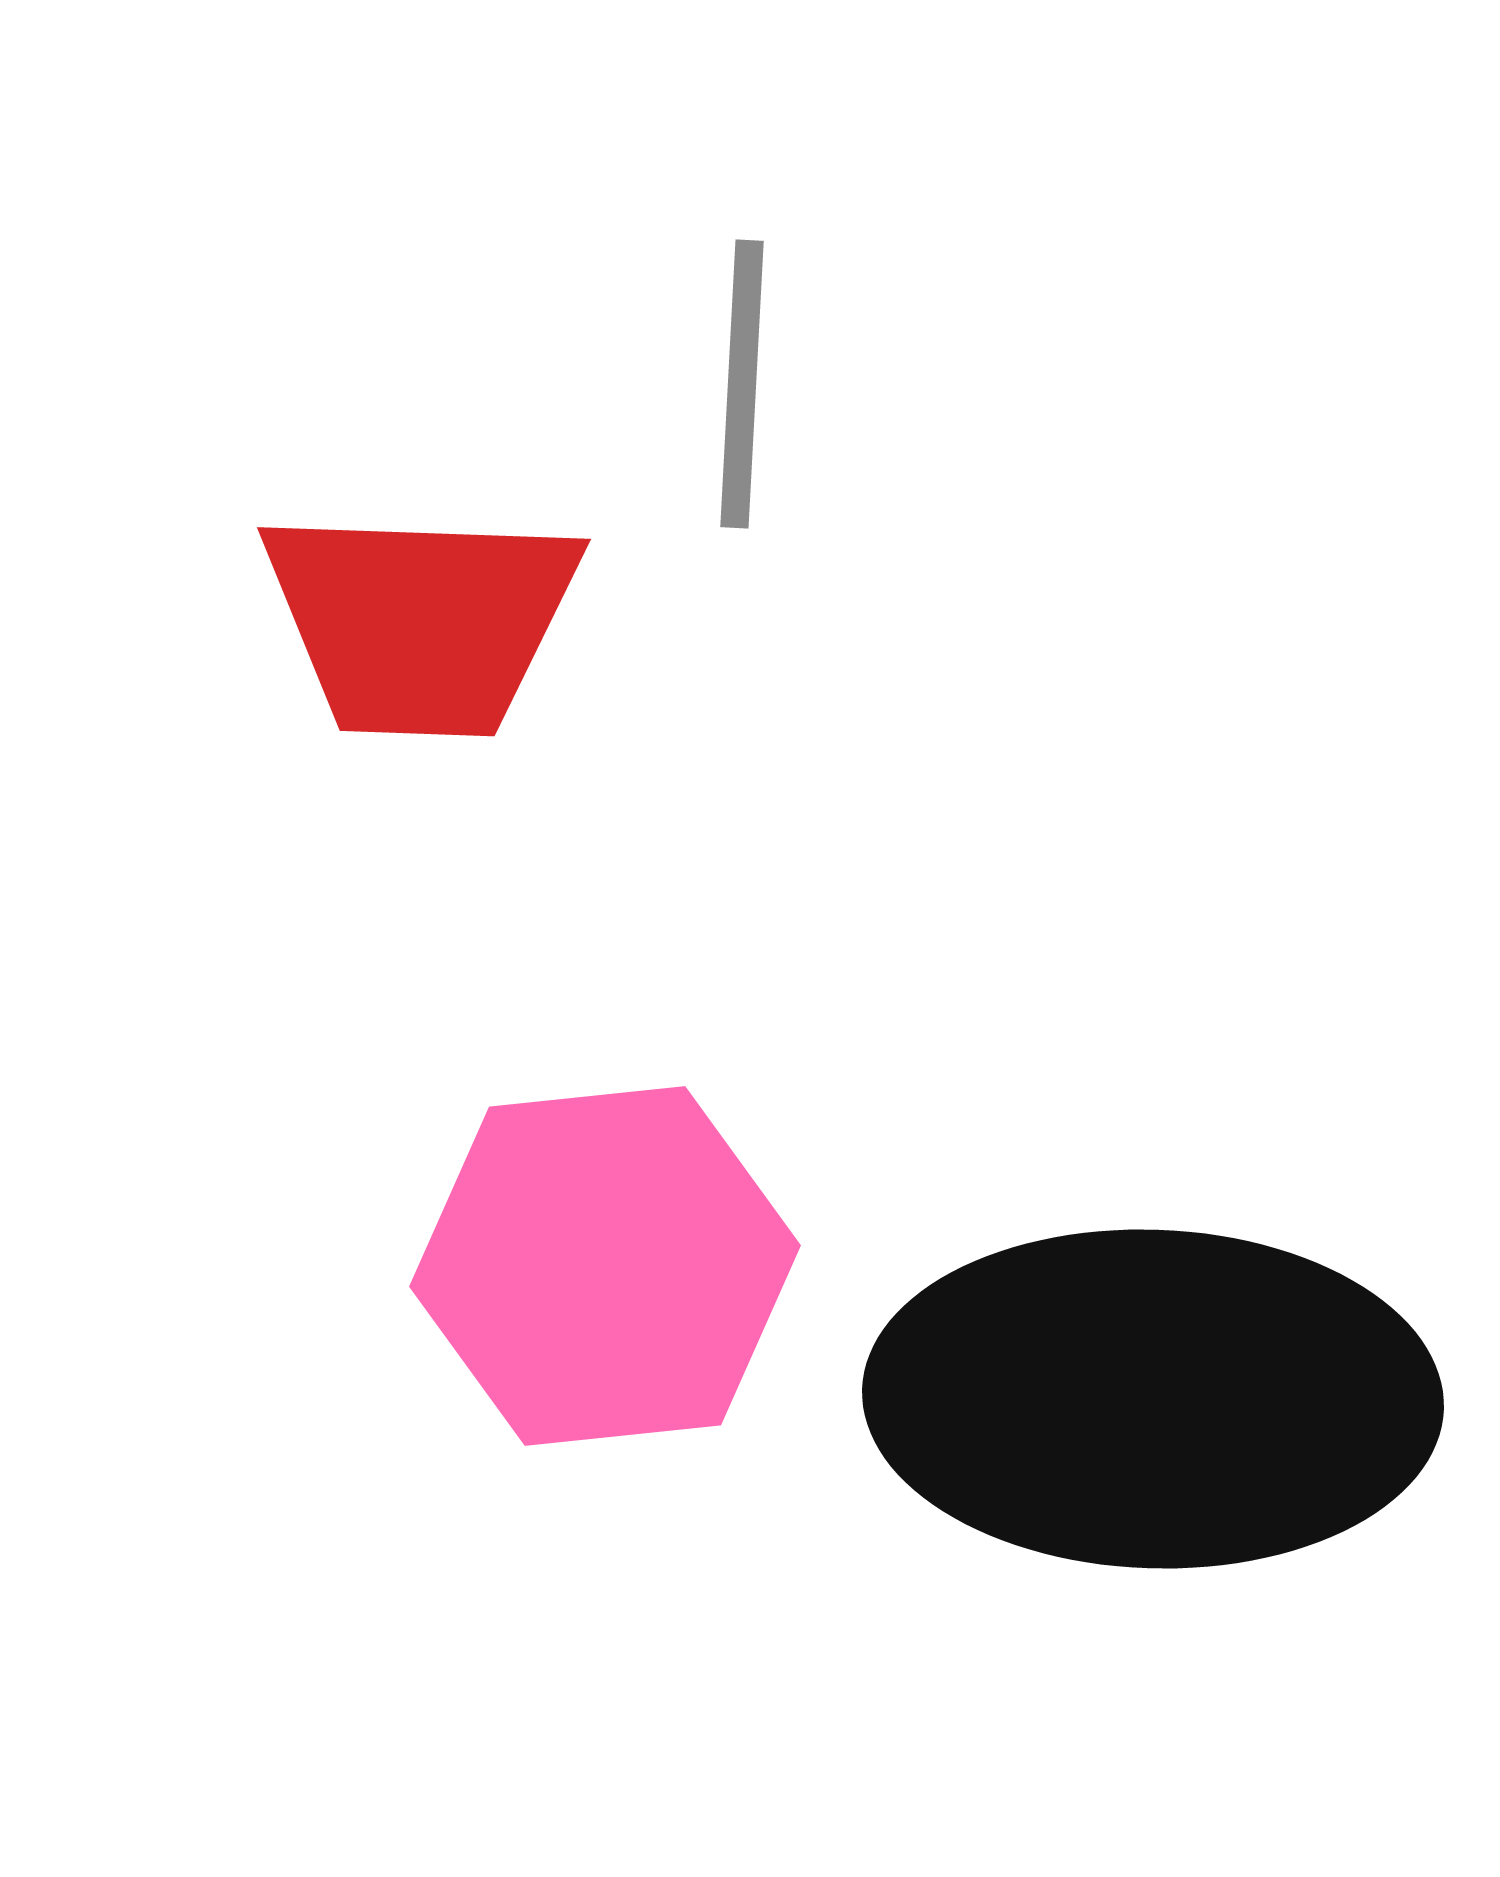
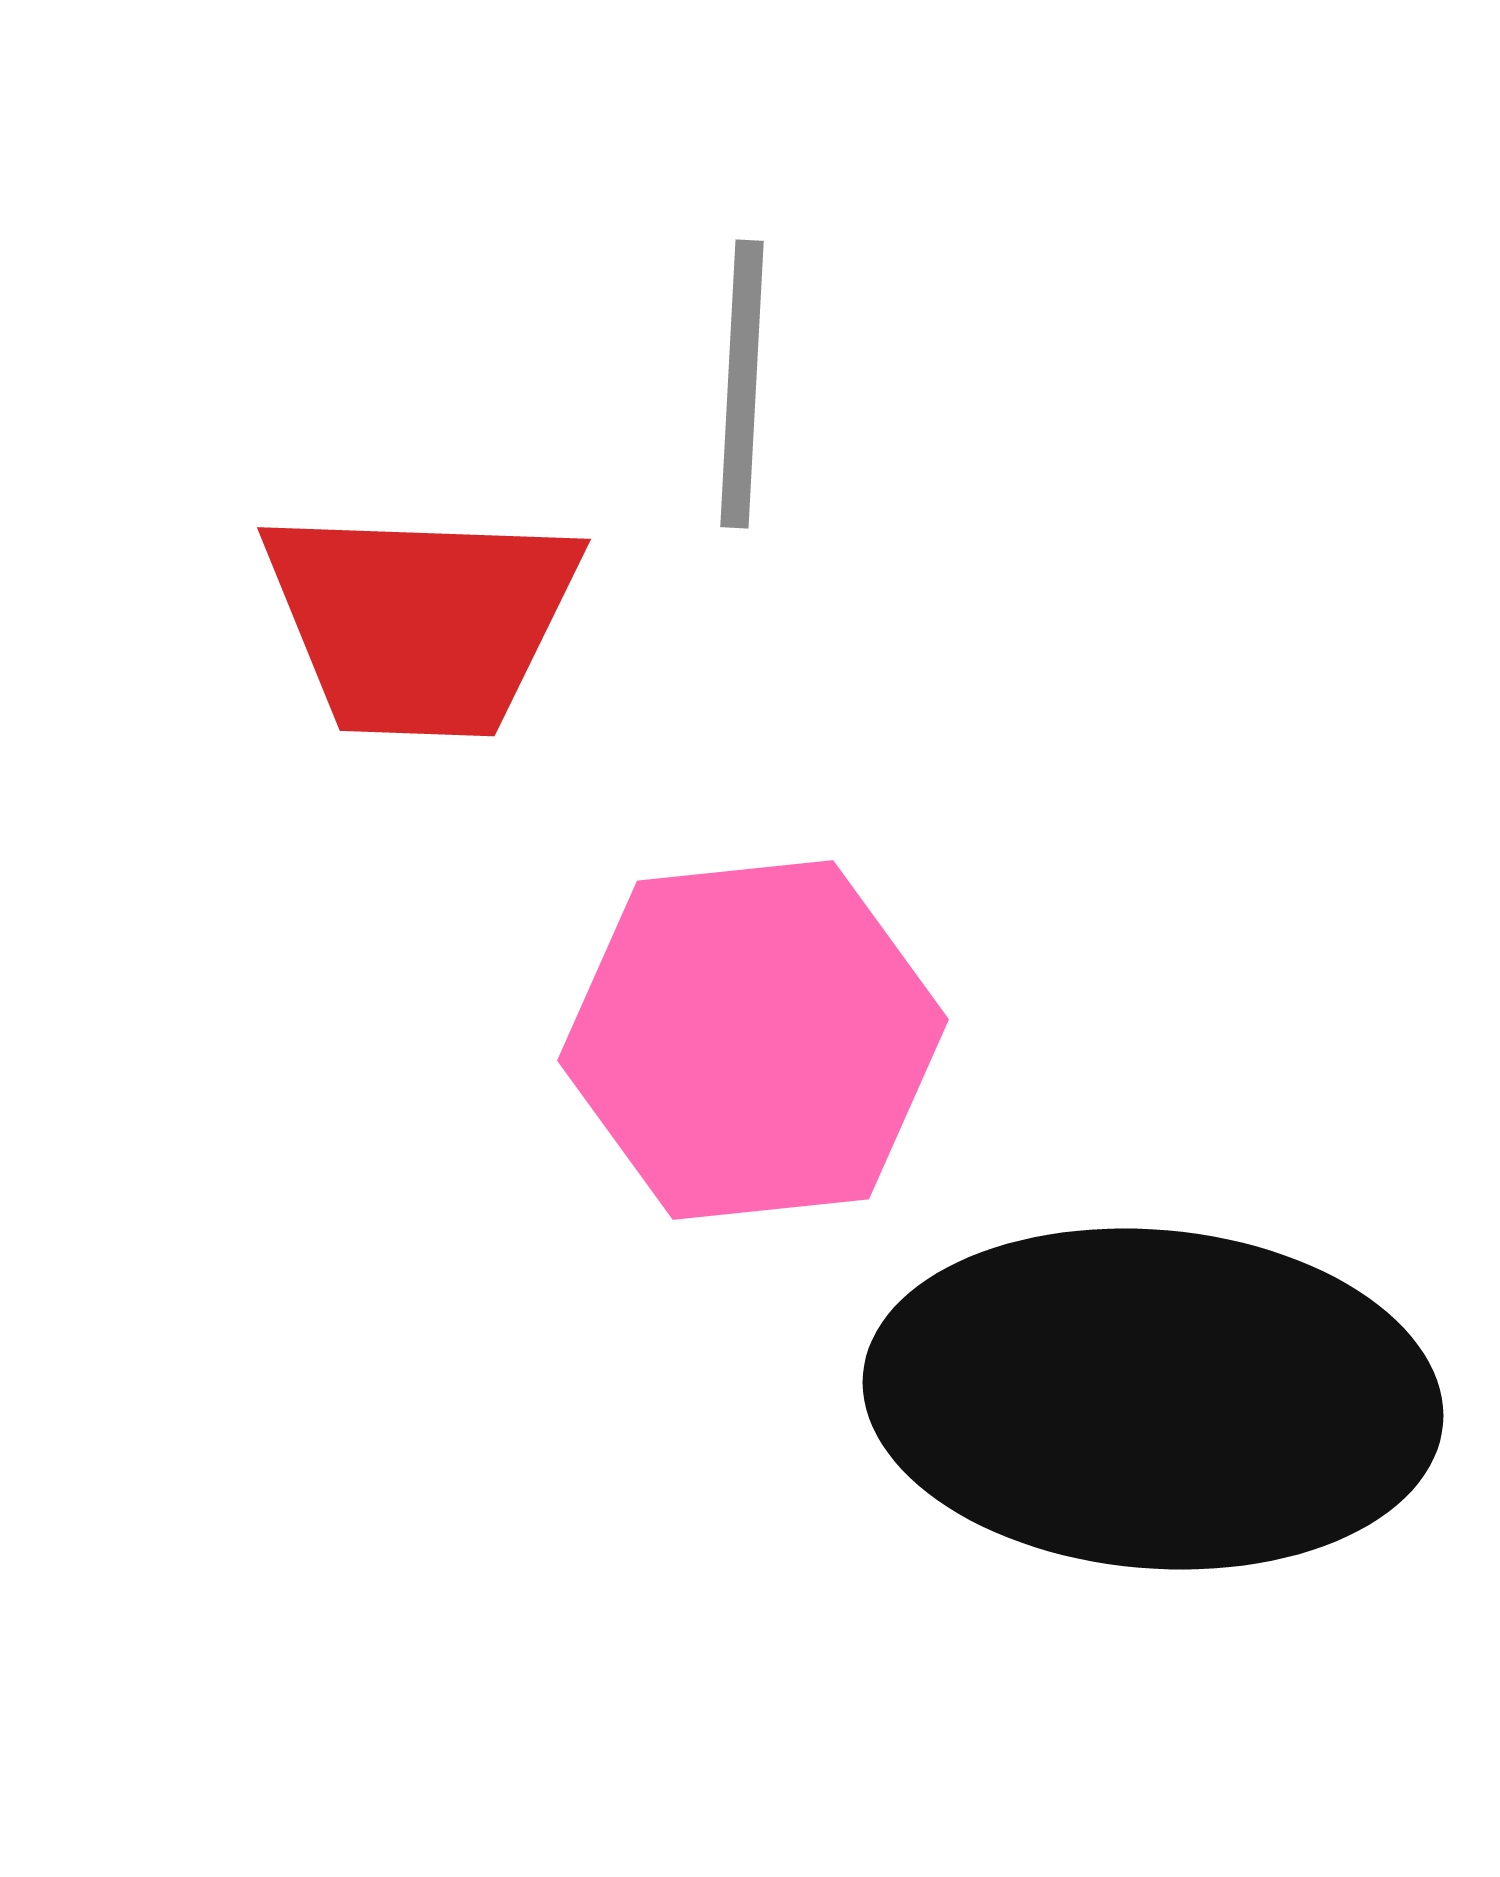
pink hexagon: moved 148 px right, 226 px up
black ellipse: rotated 3 degrees clockwise
